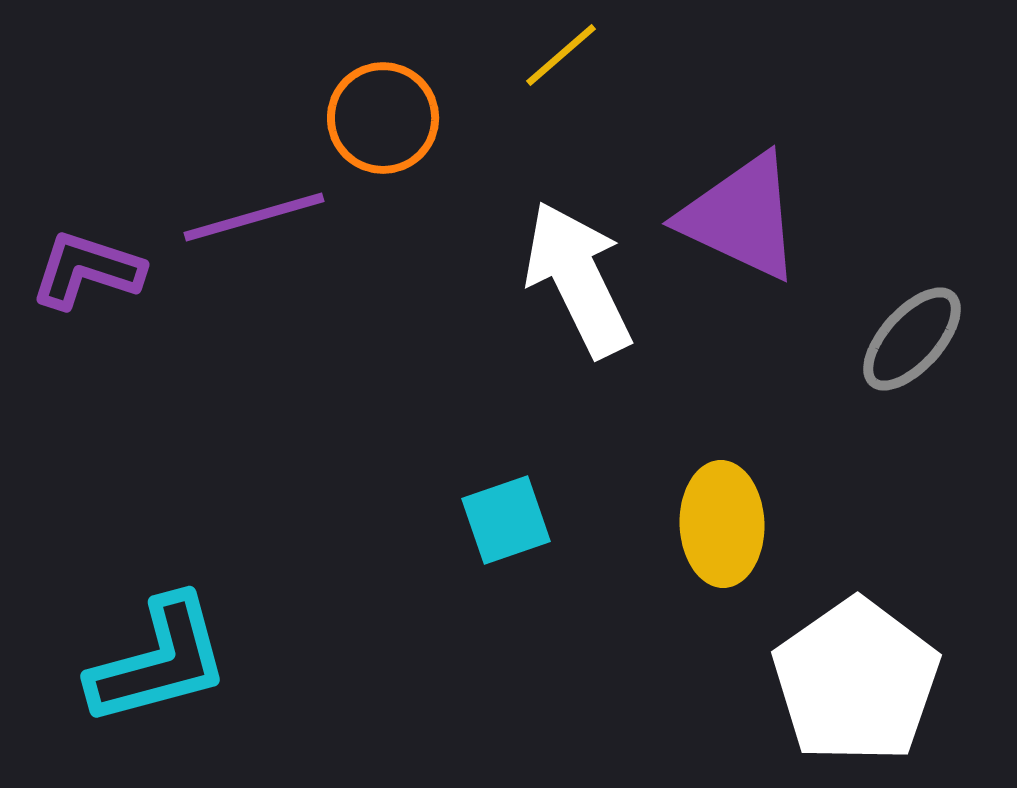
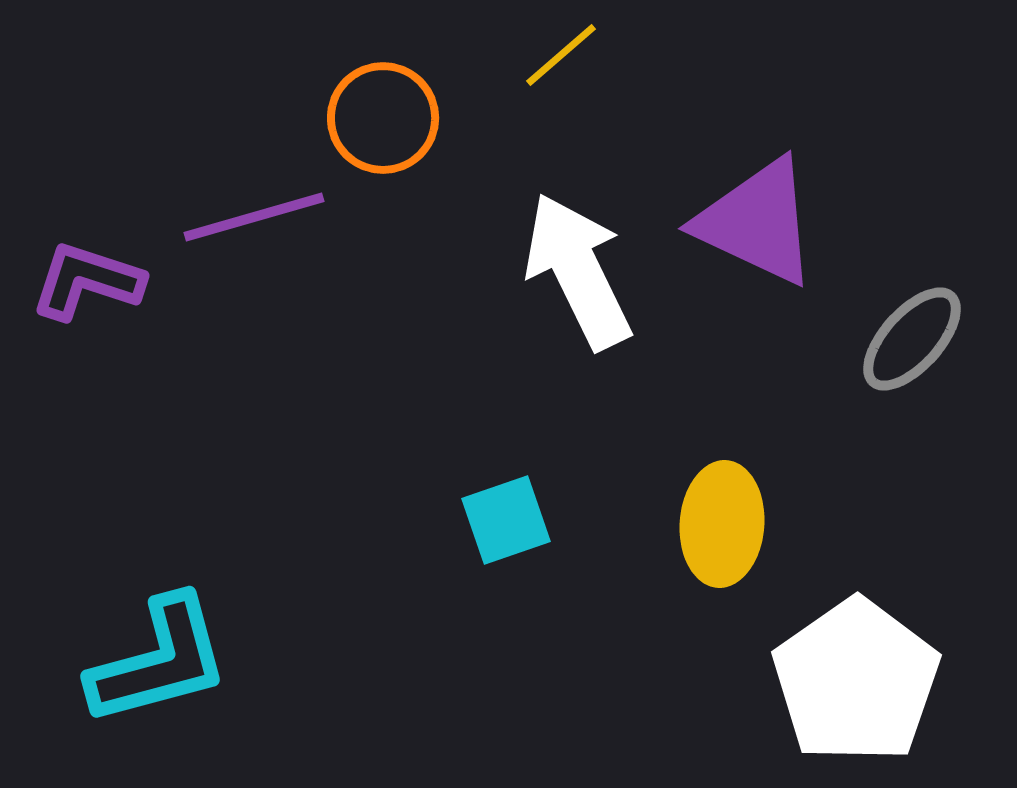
purple triangle: moved 16 px right, 5 px down
purple L-shape: moved 11 px down
white arrow: moved 8 px up
yellow ellipse: rotated 6 degrees clockwise
